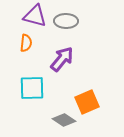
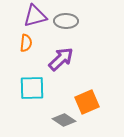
purple triangle: rotated 30 degrees counterclockwise
purple arrow: moved 1 px left; rotated 8 degrees clockwise
